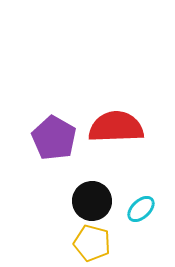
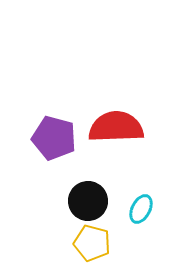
purple pentagon: rotated 15 degrees counterclockwise
black circle: moved 4 px left
cyan ellipse: rotated 20 degrees counterclockwise
